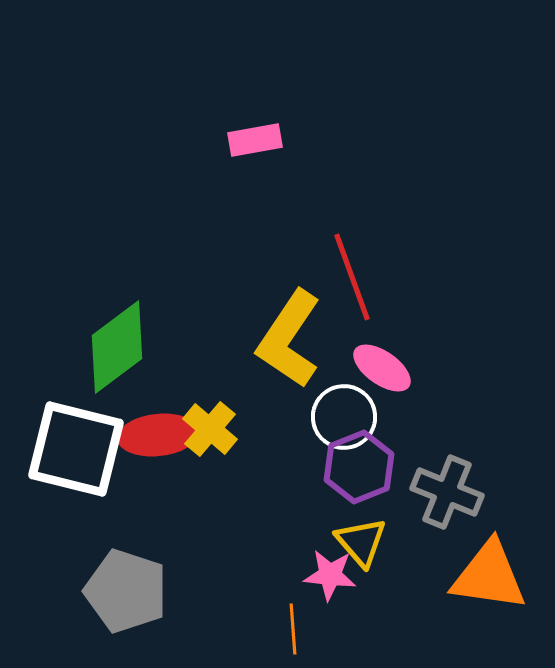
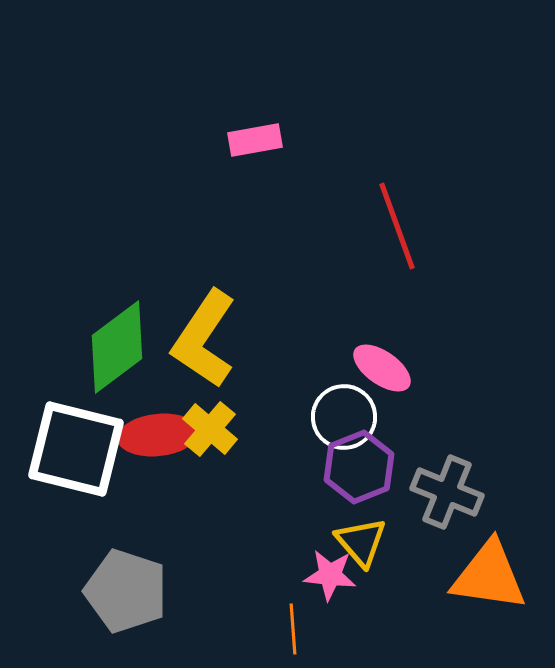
red line: moved 45 px right, 51 px up
yellow L-shape: moved 85 px left
